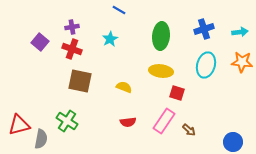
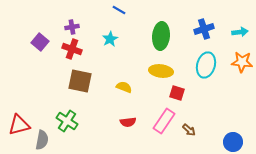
gray semicircle: moved 1 px right, 1 px down
